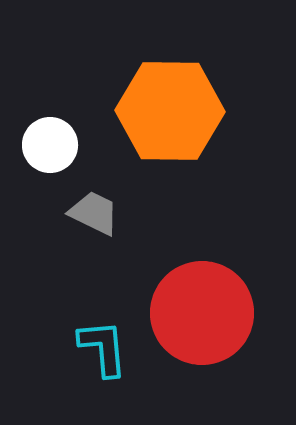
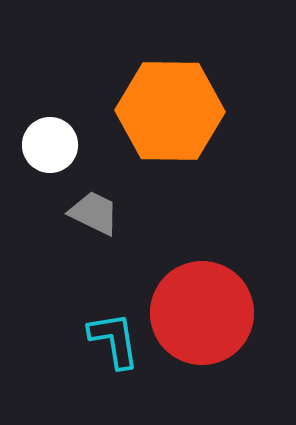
cyan L-shape: moved 11 px right, 8 px up; rotated 4 degrees counterclockwise
